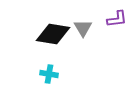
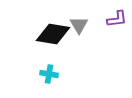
gray triangle: moved 4 px left, 3 px up
